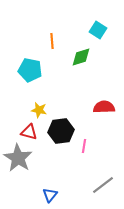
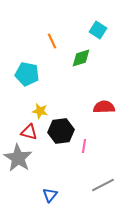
orange line: rotated 21 degrees counterclockwise
green diamond: moved 1 px down
cyan pentagon: moved 3 px left, 4 px down
yellow star: moved 1 px right, 1 px down
gray line: rotated 10 degrees clockwise
